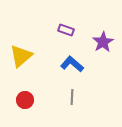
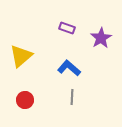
purple rectangle: moved 1 px right, 2 px up
purple star: moved 2 px left, 4 px up
blue L-shape: moved 3 px left, 4 px down
